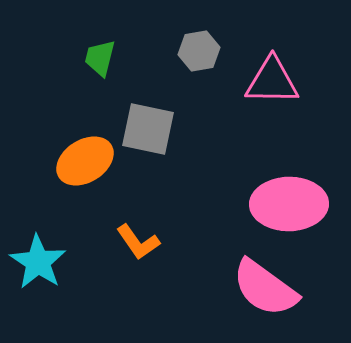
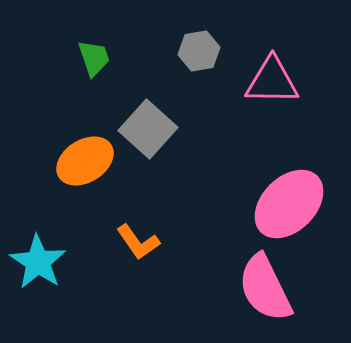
green trapezoid: moved 6 px left; rotated 147 degrees clockwise
gray square: rotated 30 degrees clockwise
pink ellipse: rotated 44 degrees counterclockwise
pink semicircle: rotated 28 degrees clockwise
